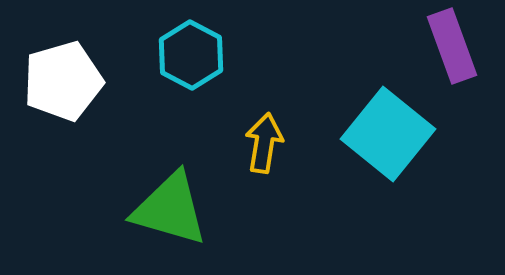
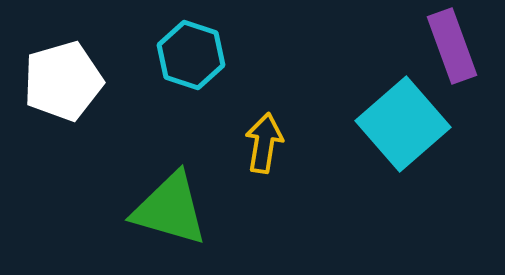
cyan hexagon: rotated 10 degrees counterclockwise
cyan square: moved 15 px right, 10 px up; rotated 10 degrees clockwise
